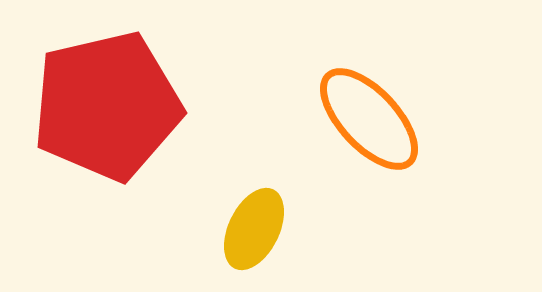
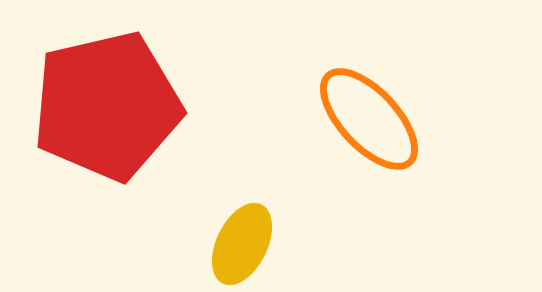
yellow ellipse: moved 12 px left, 15 px down
